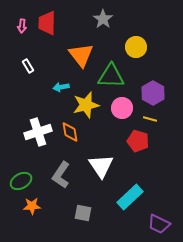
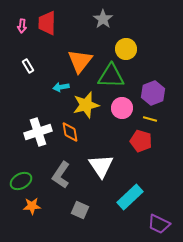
yellow circle: moved 10 px left, 2 px down
orange triangle: moved 1 px left, 6 px down; rotated 16 degrees clockwise
purple hexagon: rotated 10 degrees clockwise
red pentagon: moved 3 px right
gray square: moved 3 px left, 3 px up; rotated 12 degrees clockwise
